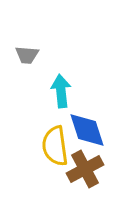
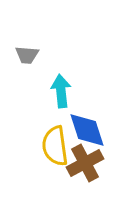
brown cross: moved 6 px up
